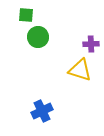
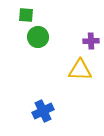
purple cross: moved 3 px up
yellow triangle: rotated 15 degrees counterclockwise
blue cross: moved 1 px right
